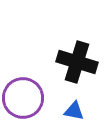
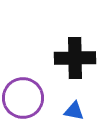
black cross: moved 2 px left, 4 px up; rotated 18 degrees counterclockwise
